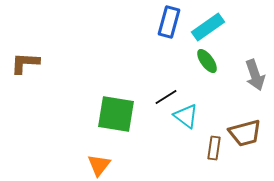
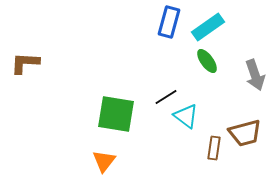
orange triangle: moved 5 px right, 4 px up
